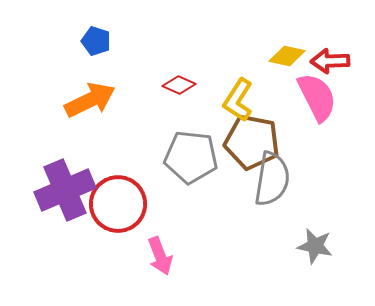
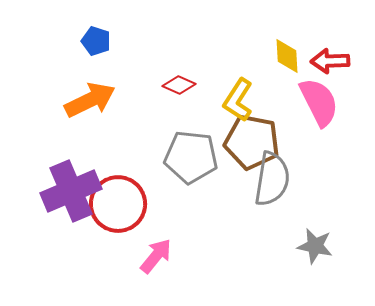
yellow diamond: rotated 75 degrees clockwise
pink semicircle: moved 2 px right, 5 px down
purple cross: moved 6 px right, 1 px down
pink arrow: moved 4 px left; rotated 120 degrees counterclockwise
